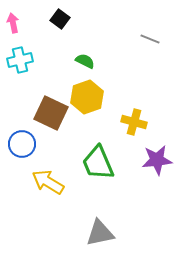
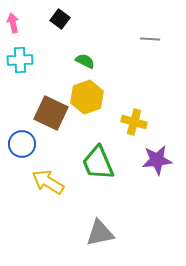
gray line: rotated 18 degrees counterclockwise
cyan cross: rotated 10 degrees clockwise
